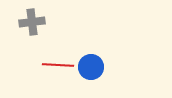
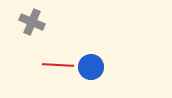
gray cross: rotated 30 degrees clockwise
